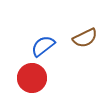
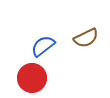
brown semicircle: moved 1 px right
